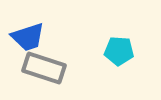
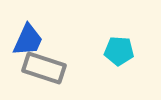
blue trapezoid: moved 3 px down; rotated 48 degrees counterclockwise
